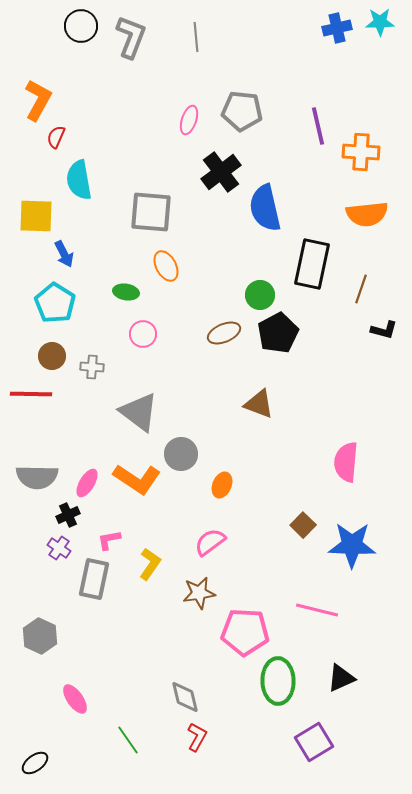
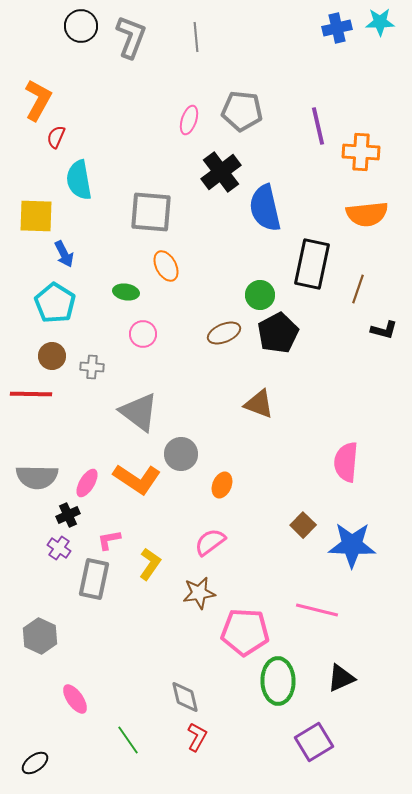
brown line at (361, 289): moved 3 px left
